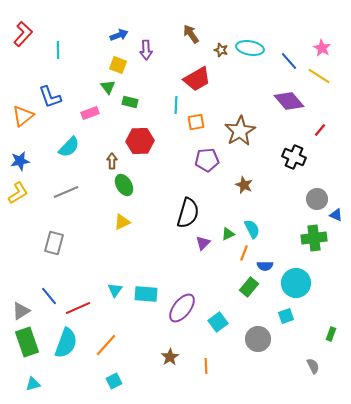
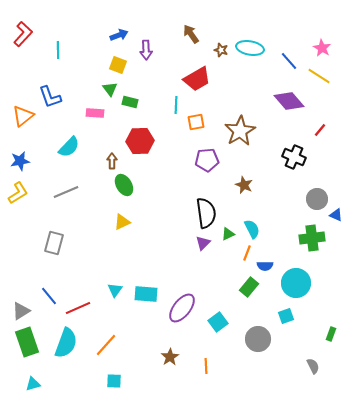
green triangle at (108, 87): moved 2 px right, 2 px down
pink rectangle at (90, 113): moved 5 px right; rotated 24 degrees clockwise
black semicircle at (188, 213): moved 18 px right; rotated 24 degrees counterclockwise
green cross at (314, 238): moved 2 px left
orange line at (244, 253): moved 3 px right
cyan square at (114, 381): rotated 28 degrees clockwise
